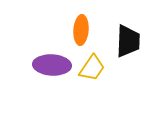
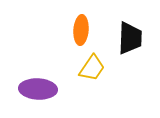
black trapezoid: moved 2 px right, 3 px up
purple ellipse: moved 14 px left, 24 px down
